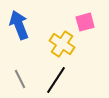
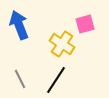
pink square: moved 2 px down
